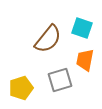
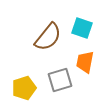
brown semicircle: moved 2 px up
orange trapezoid: moved 2 px down
yellow pentagon: moved 3 px right
